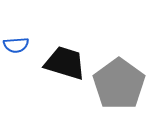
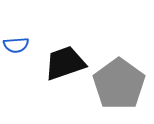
black trapezoid: rotated 36 degrees counterclockwise
